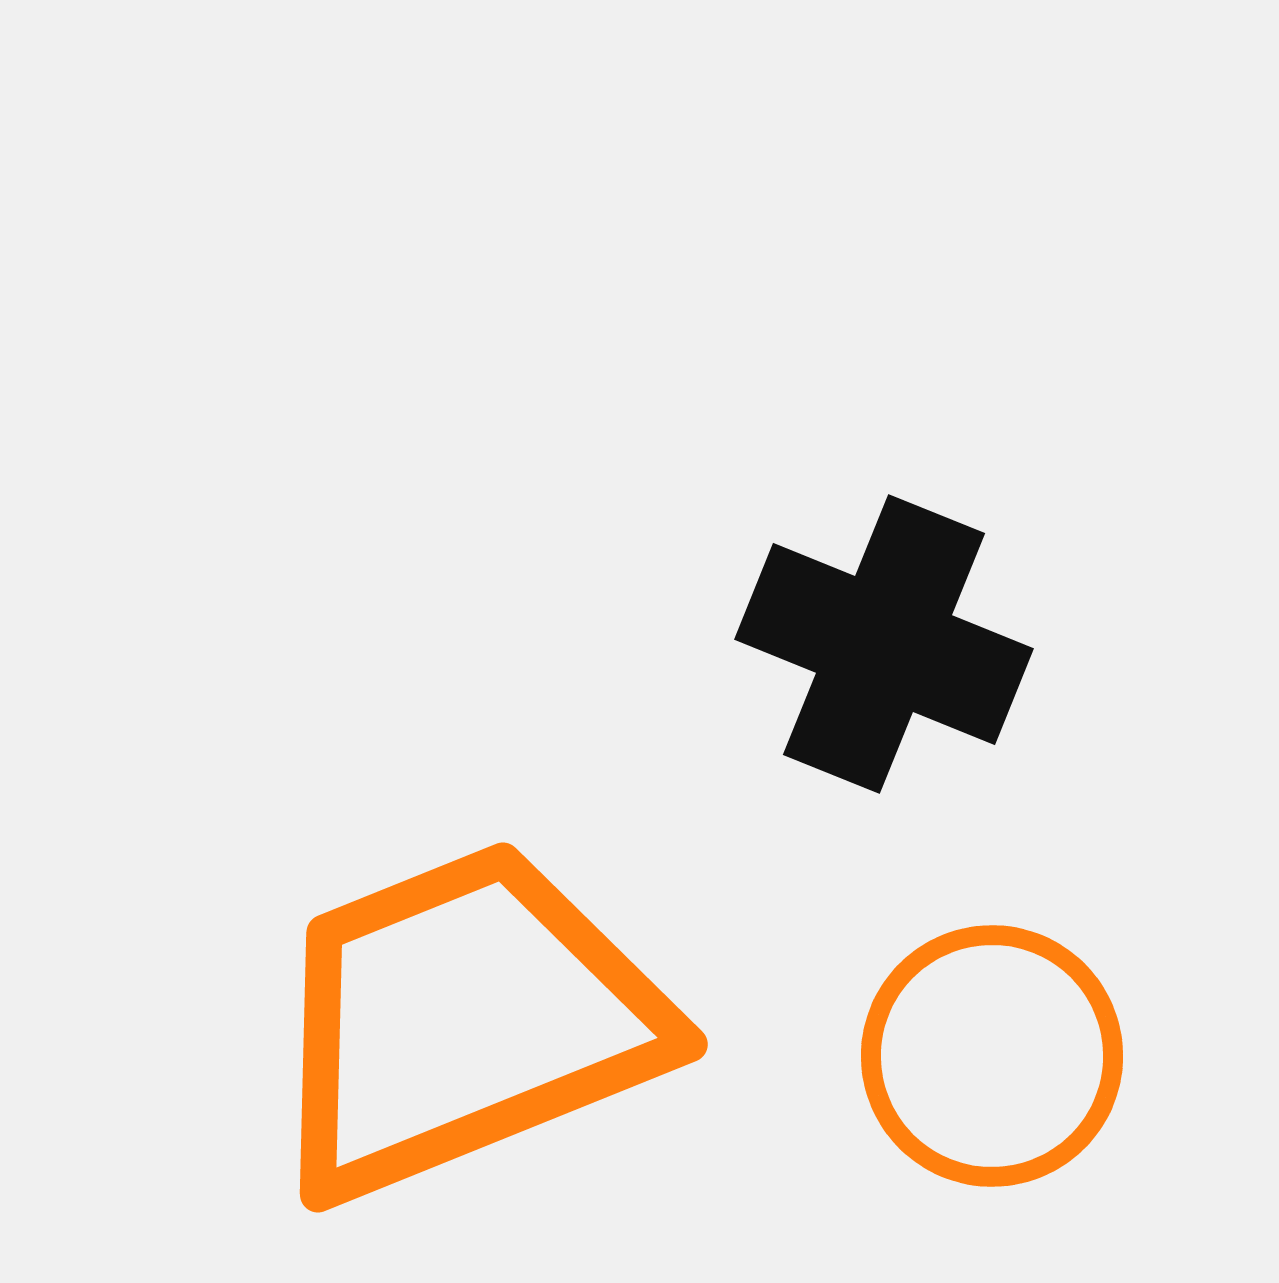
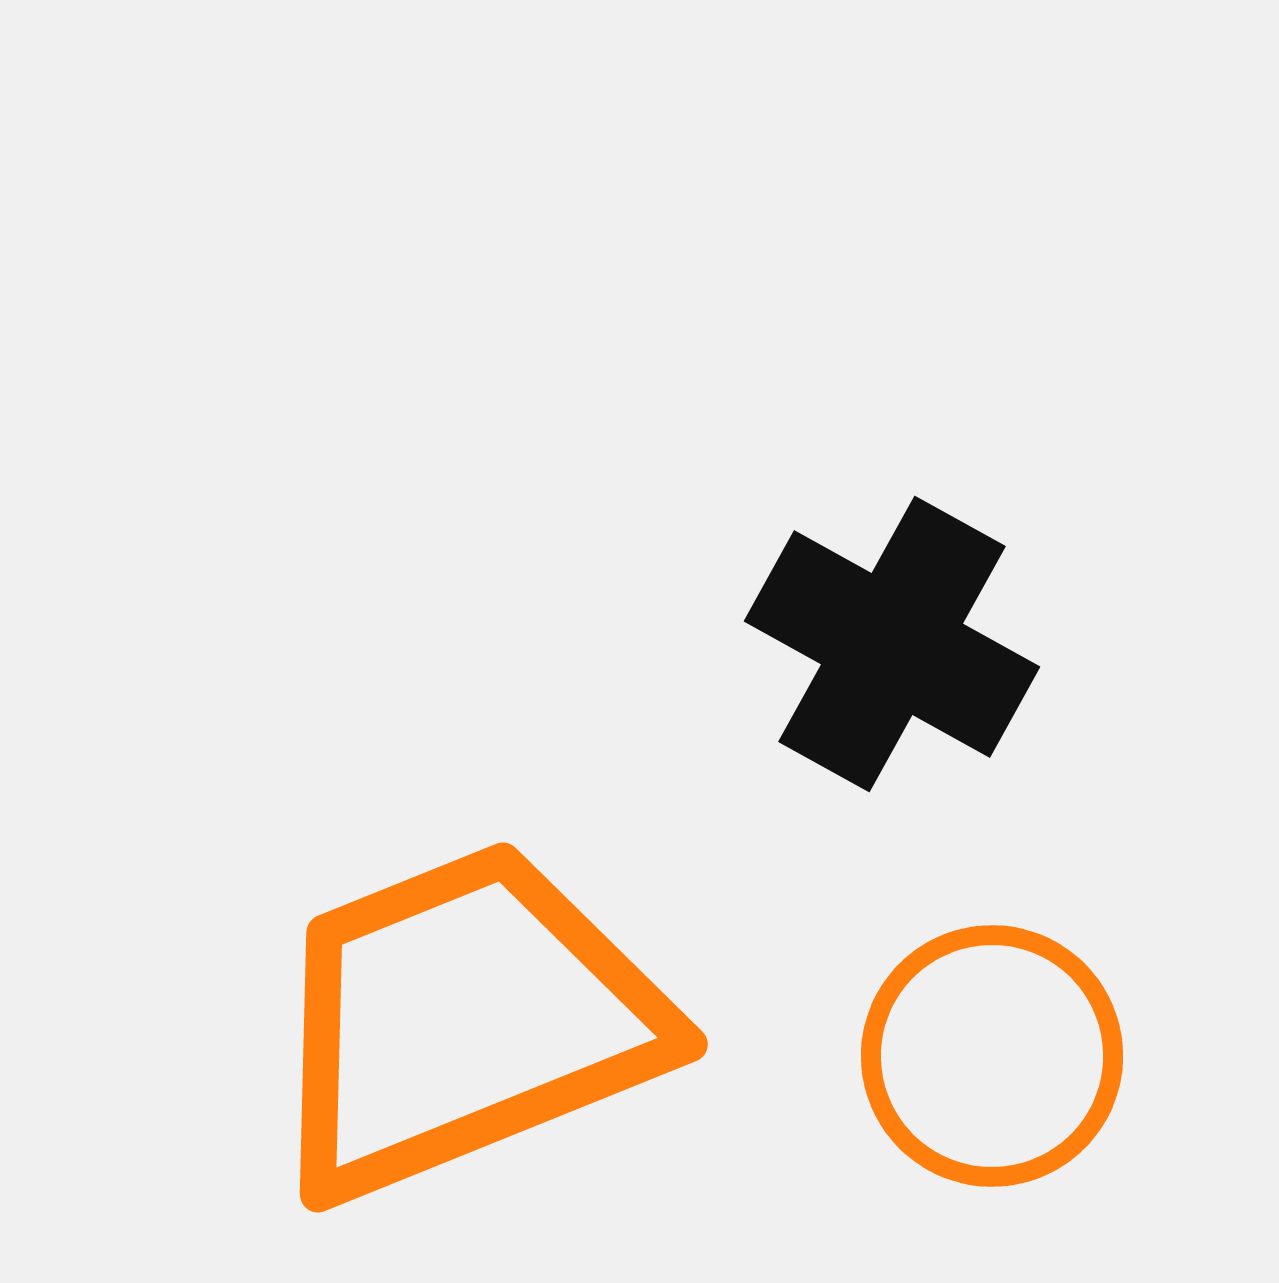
black cross: moved 8 px right; rotated 7 degrees clockwise
